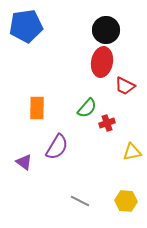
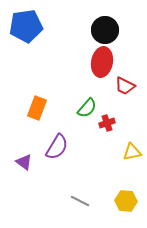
black circle: moved 1 px left
orange rectangle: rotated 20 degrees clockwise
